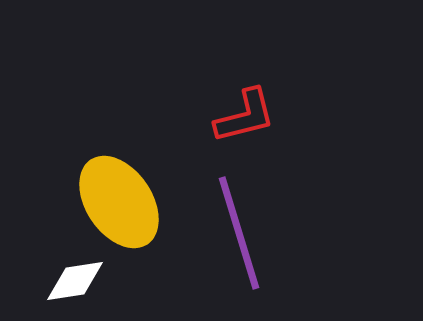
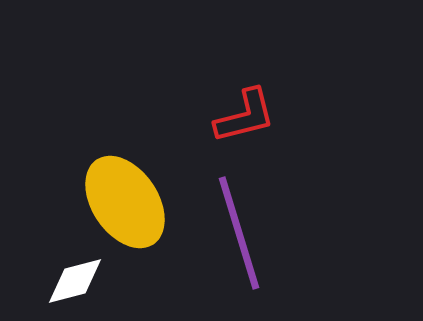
yellow ellipse: moved 6 px right
white diamond: rotated 6 degrees counterclockwise
